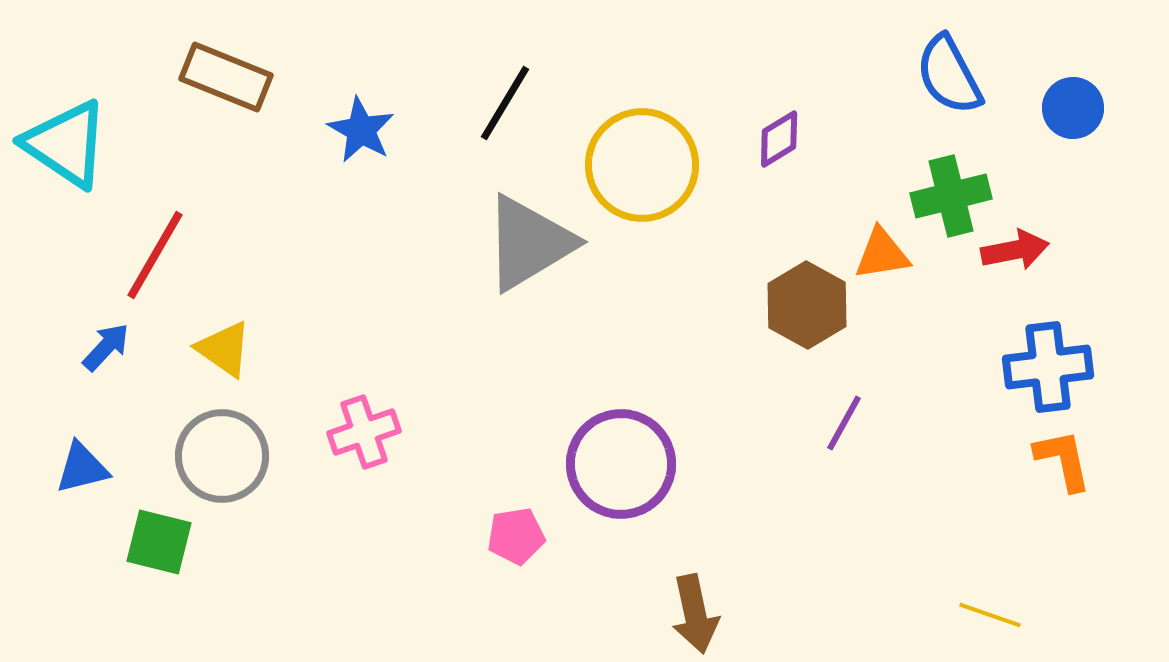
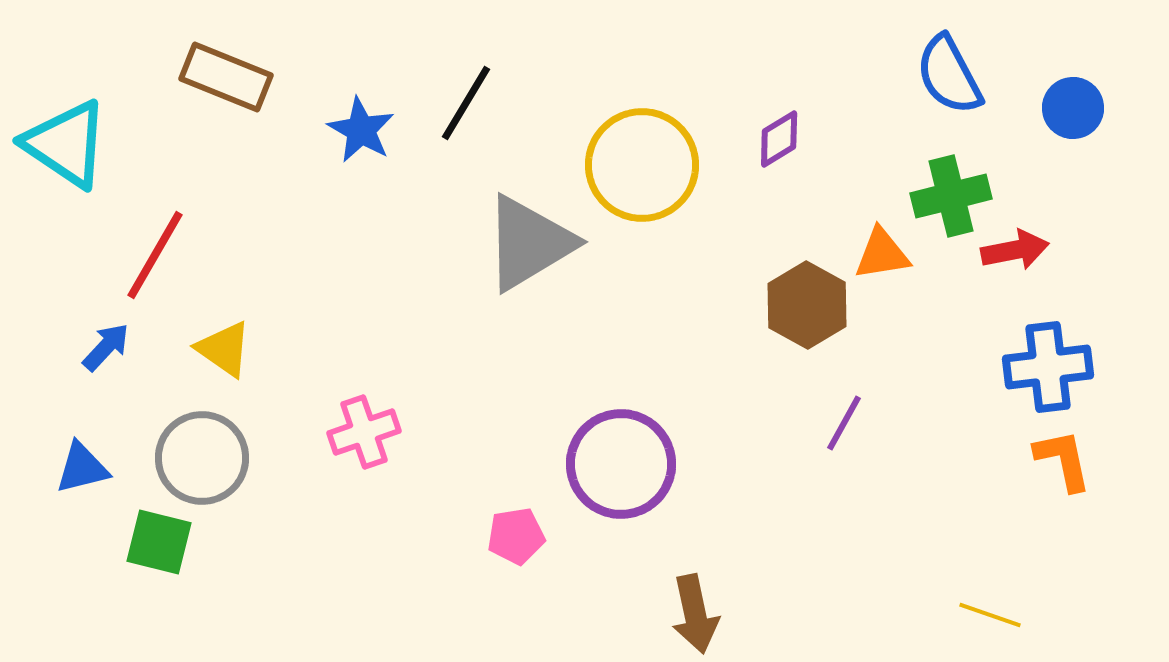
black line: moved 39 px left
gray circle: moved 20 px left, 2 px down
